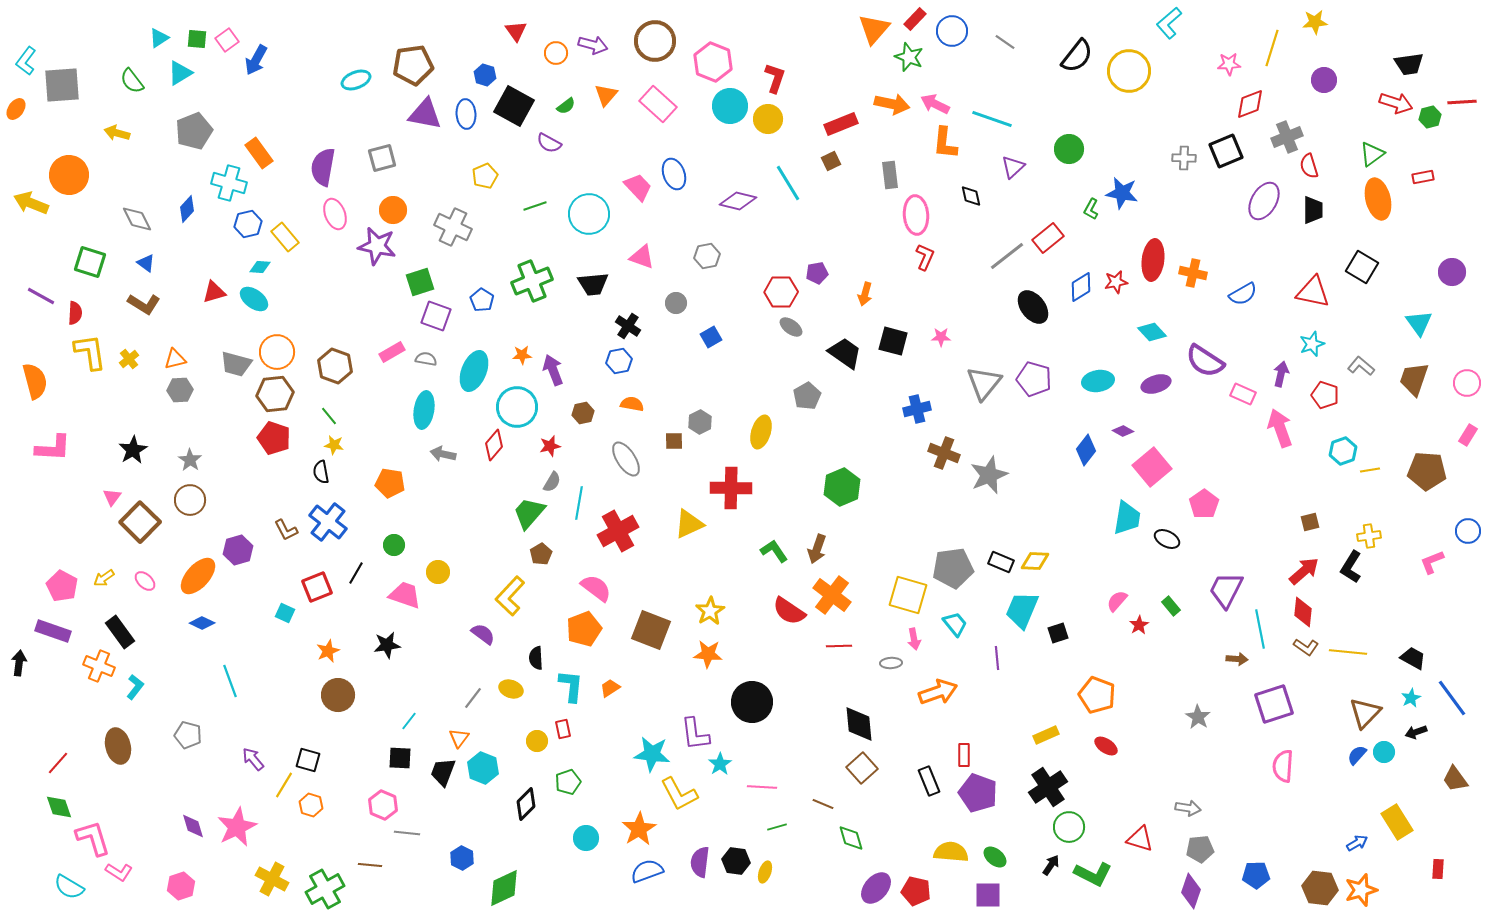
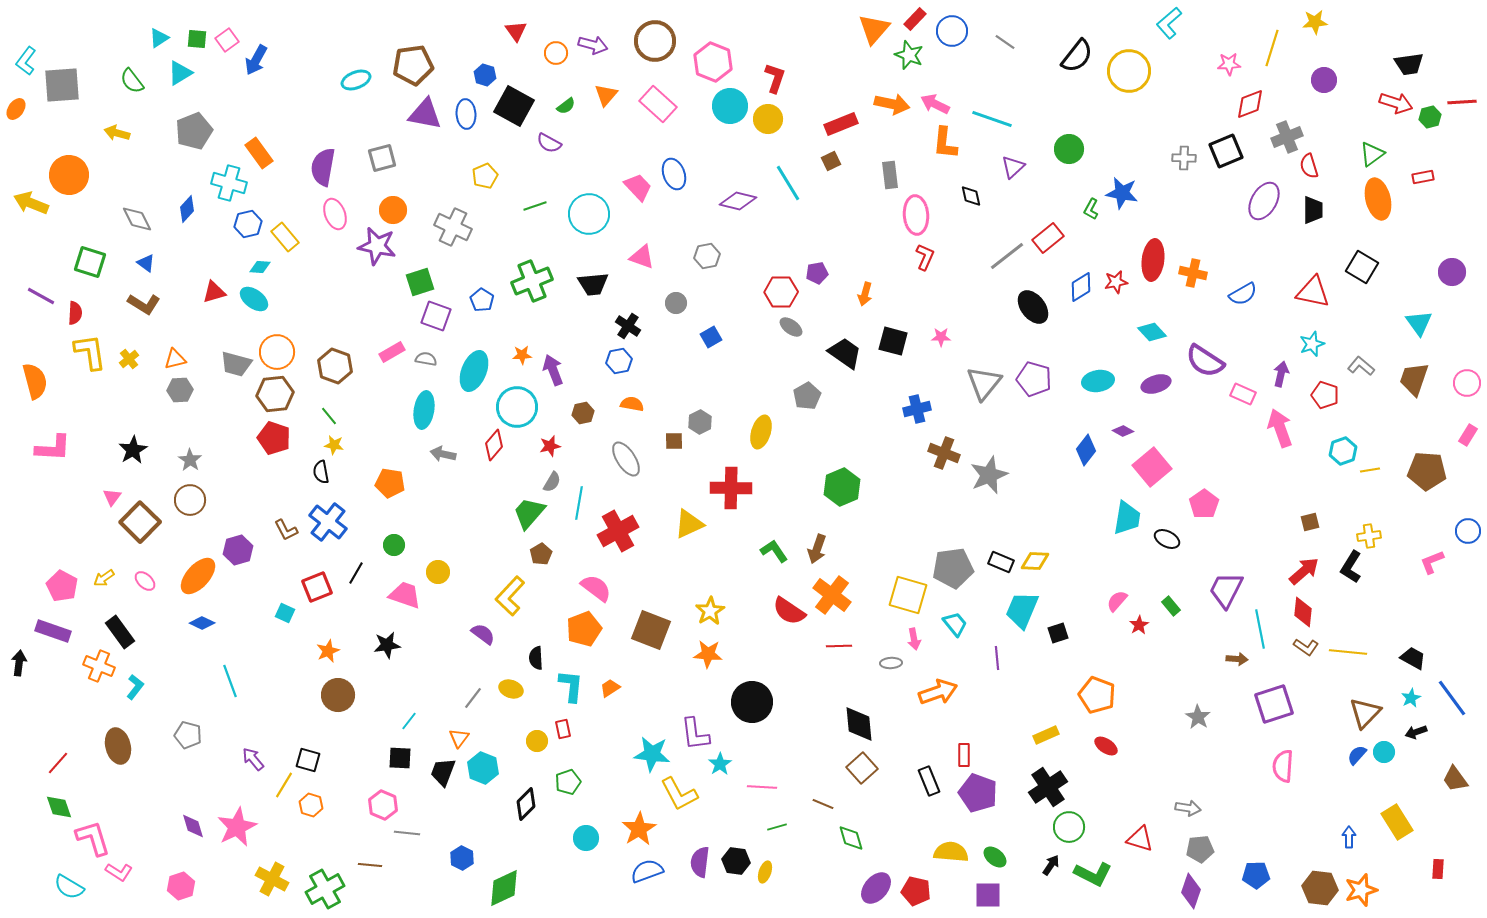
green star at (909, 57): moved 2 px up
blue arrow at (1357, 843): moved 8 px left, 6 px up; rotated 60 degrees counterclockwise
